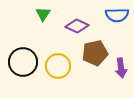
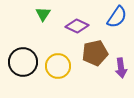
blue semicircle: moved 2 px down; rotated 55 degrees counterclockwise
